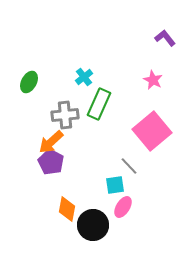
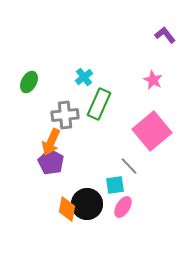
purple L-shape: moved 3 px up
orange arrow: rotated 24 degrees counterclockwise
black circle: moved 6 px left, 21 px up
